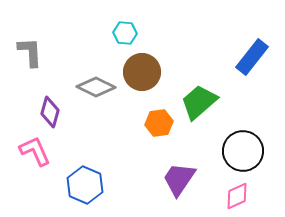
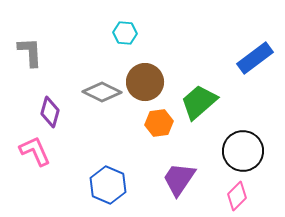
blue rectangle: moved 3 px right, 1 px down; rotated 15 degrees clockwise
brown circle: moved 3 px right, 10 px down
gray diamond: moved 6 px right, 5 px down
blue hexagon: moved 23 px right
pink diamond: rotated 20 degrees counterclockwise
